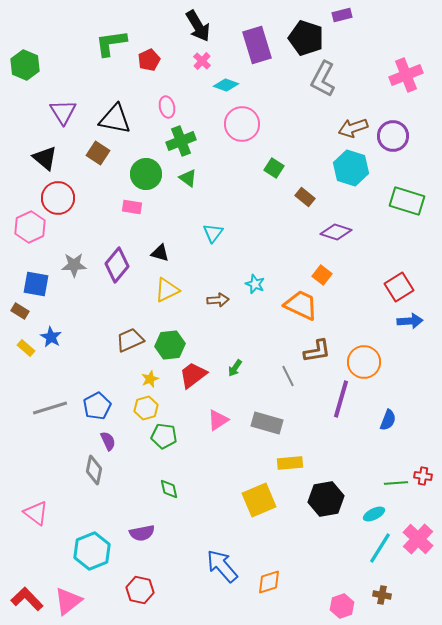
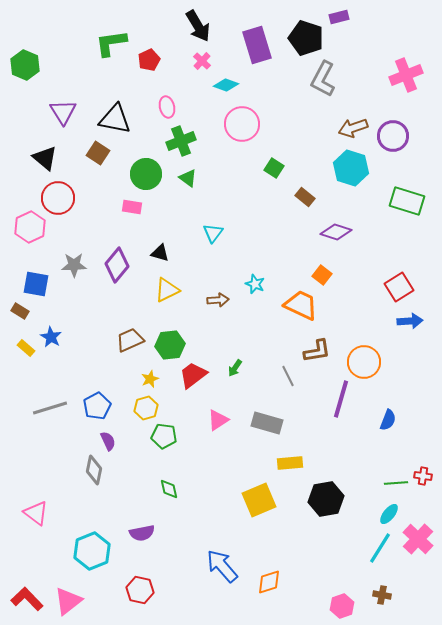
purple rectangle at (342, 15): moved 3 px left, 2 px down
cyan ellipse at (374, 514): moved 15 px right; rotated 25 degrees counterclockwise
